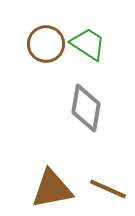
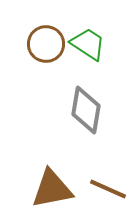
gray diamond: moved 2 px down
